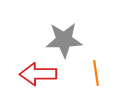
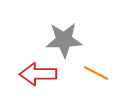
orange line: rotated 55 degrees counterclockwise
